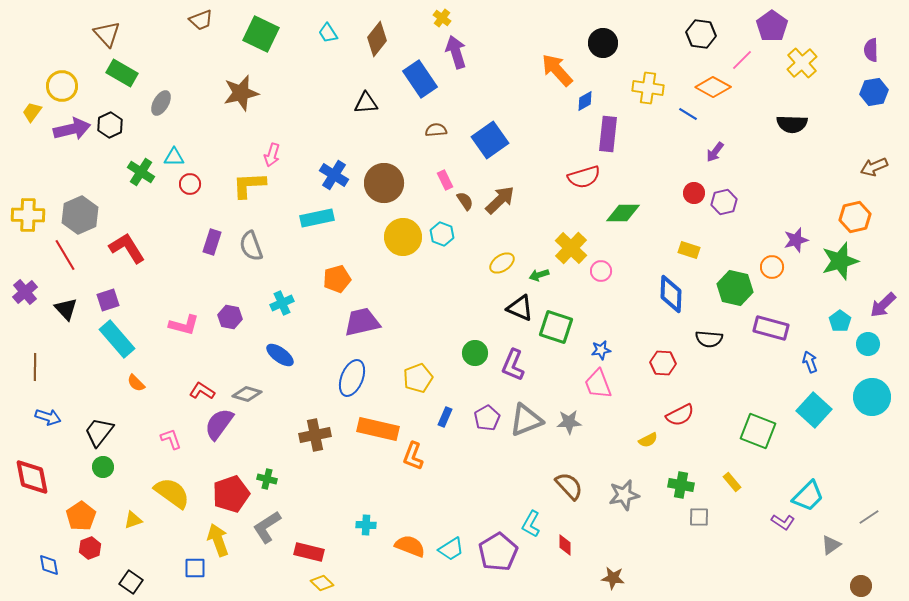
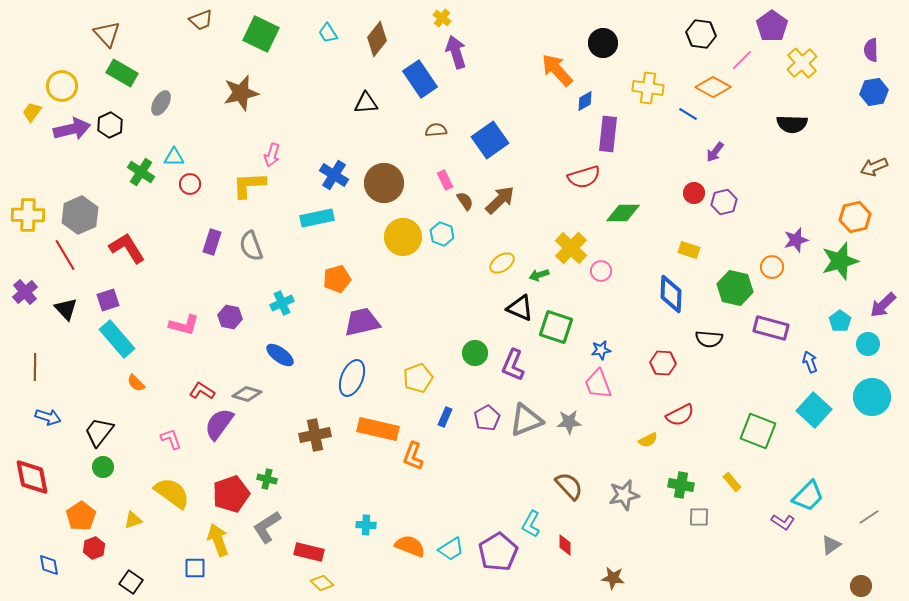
red hexagon at (90, 548): moved 4 px right
